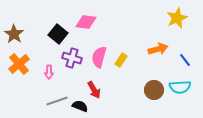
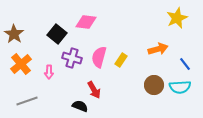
black square: moved 1 px left
blue line: moved 4 px down
orange cross: moved 2 px right
brown circle: moved 5 px up
gray line: moved 30 px left
